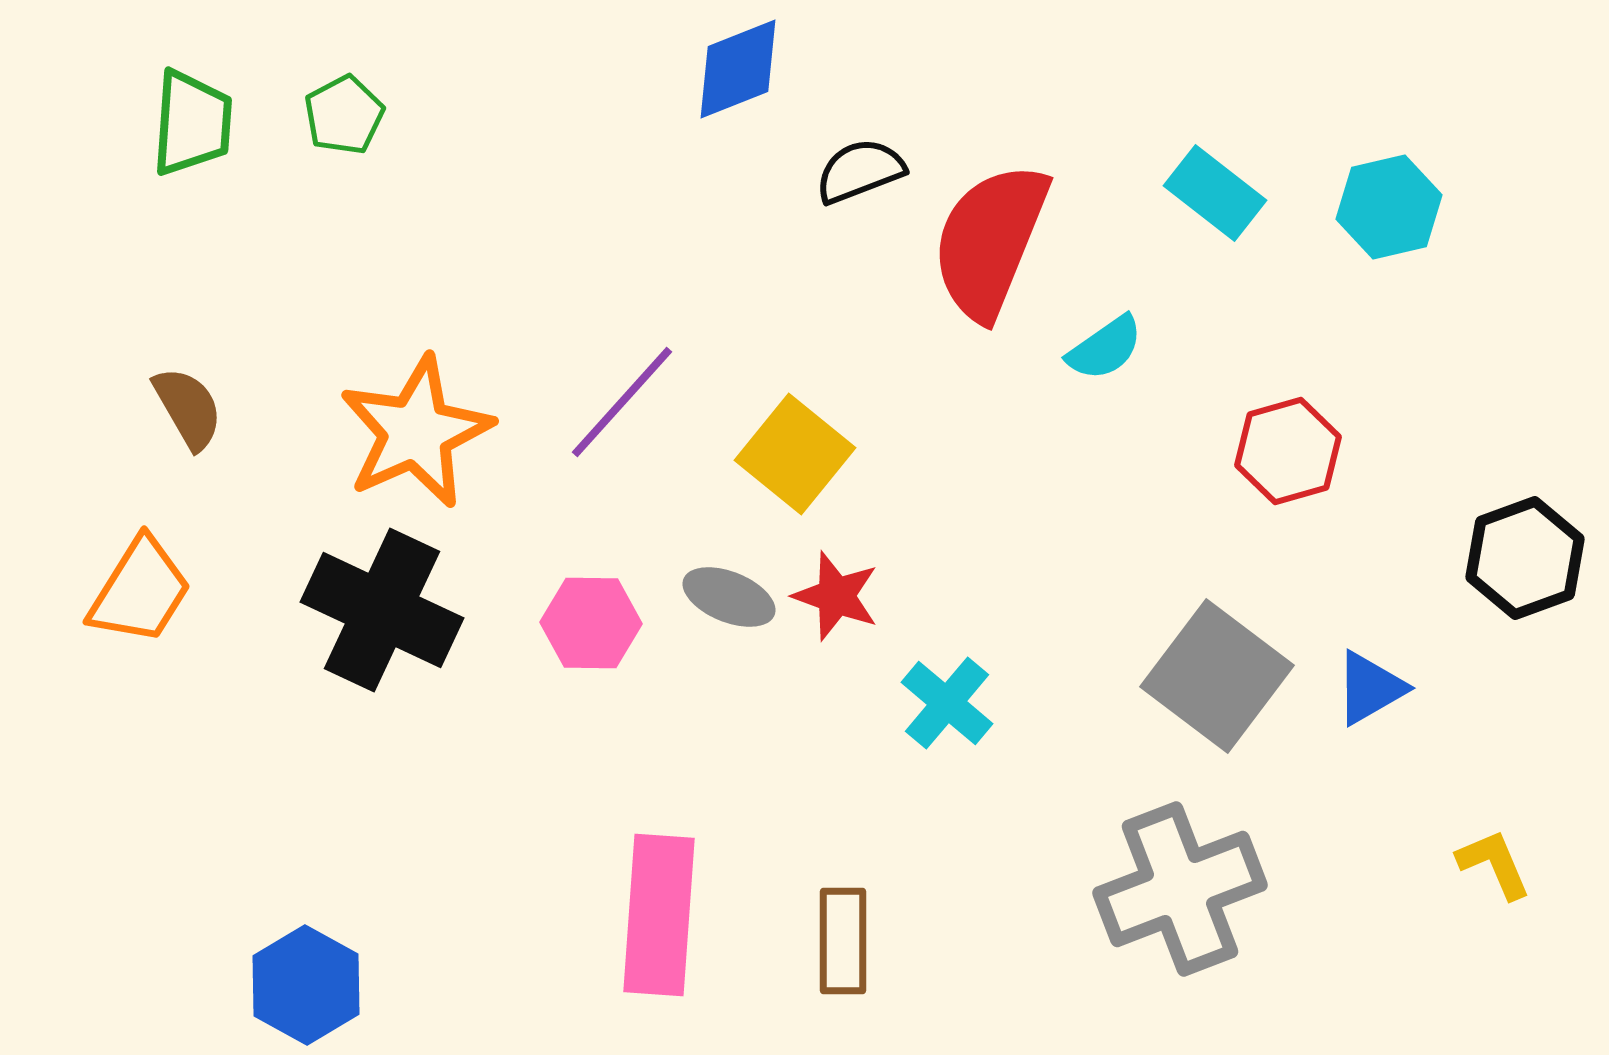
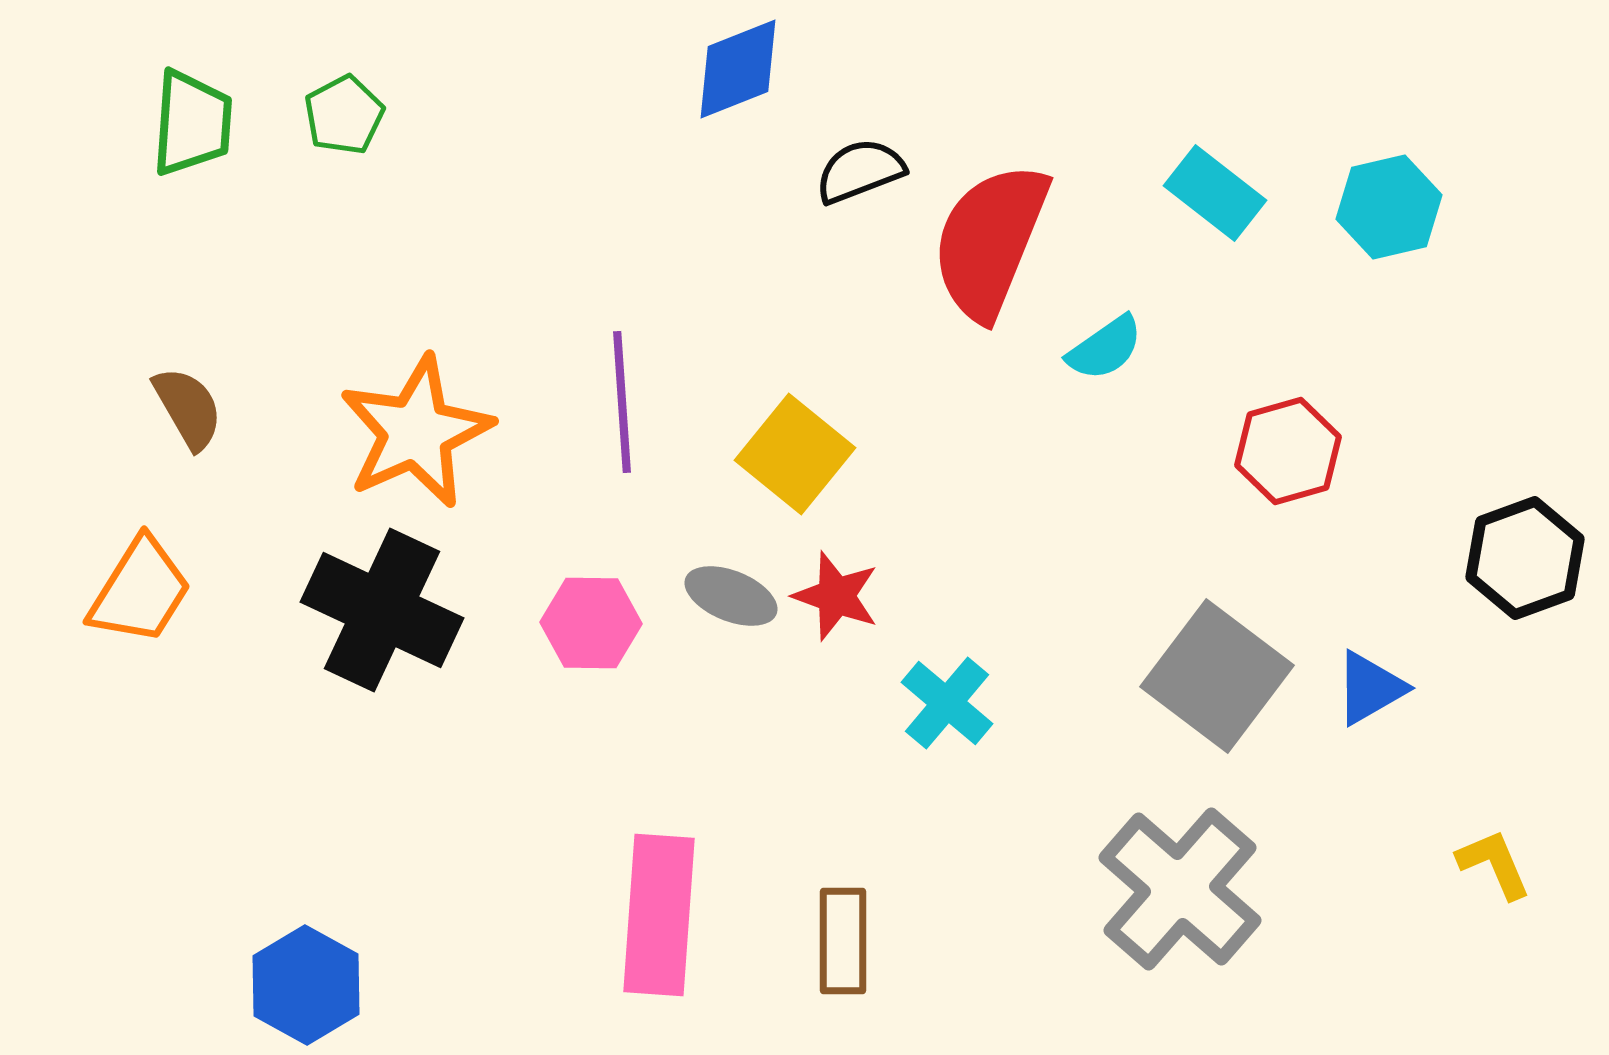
purple line: rotated 46 degrees counterclockwise
gray ellipse: moved 2 px right, 1 px up
gray cross: rotated 28 degrees counterclockwise
